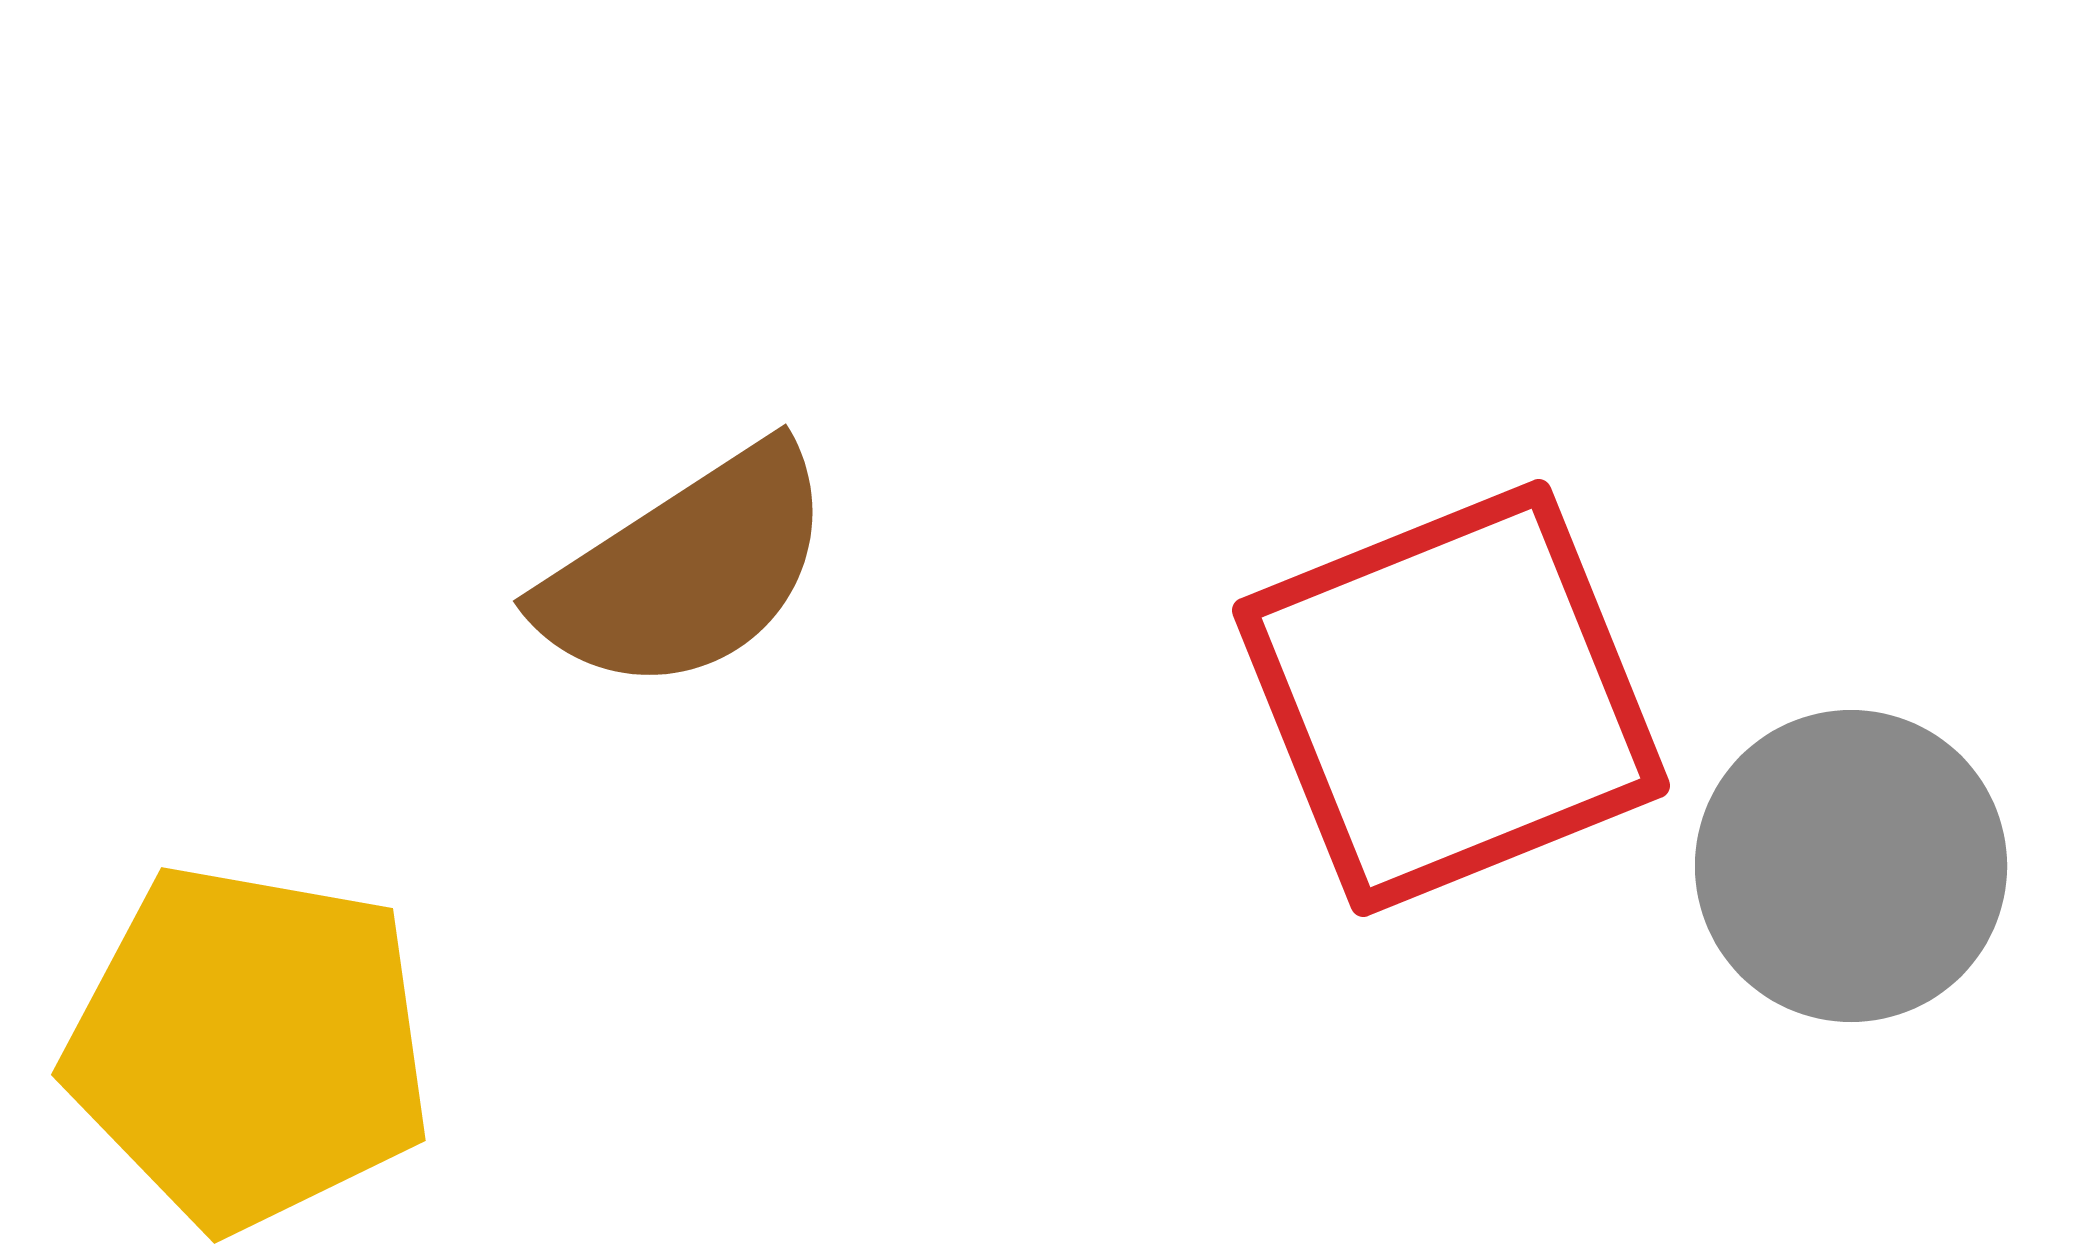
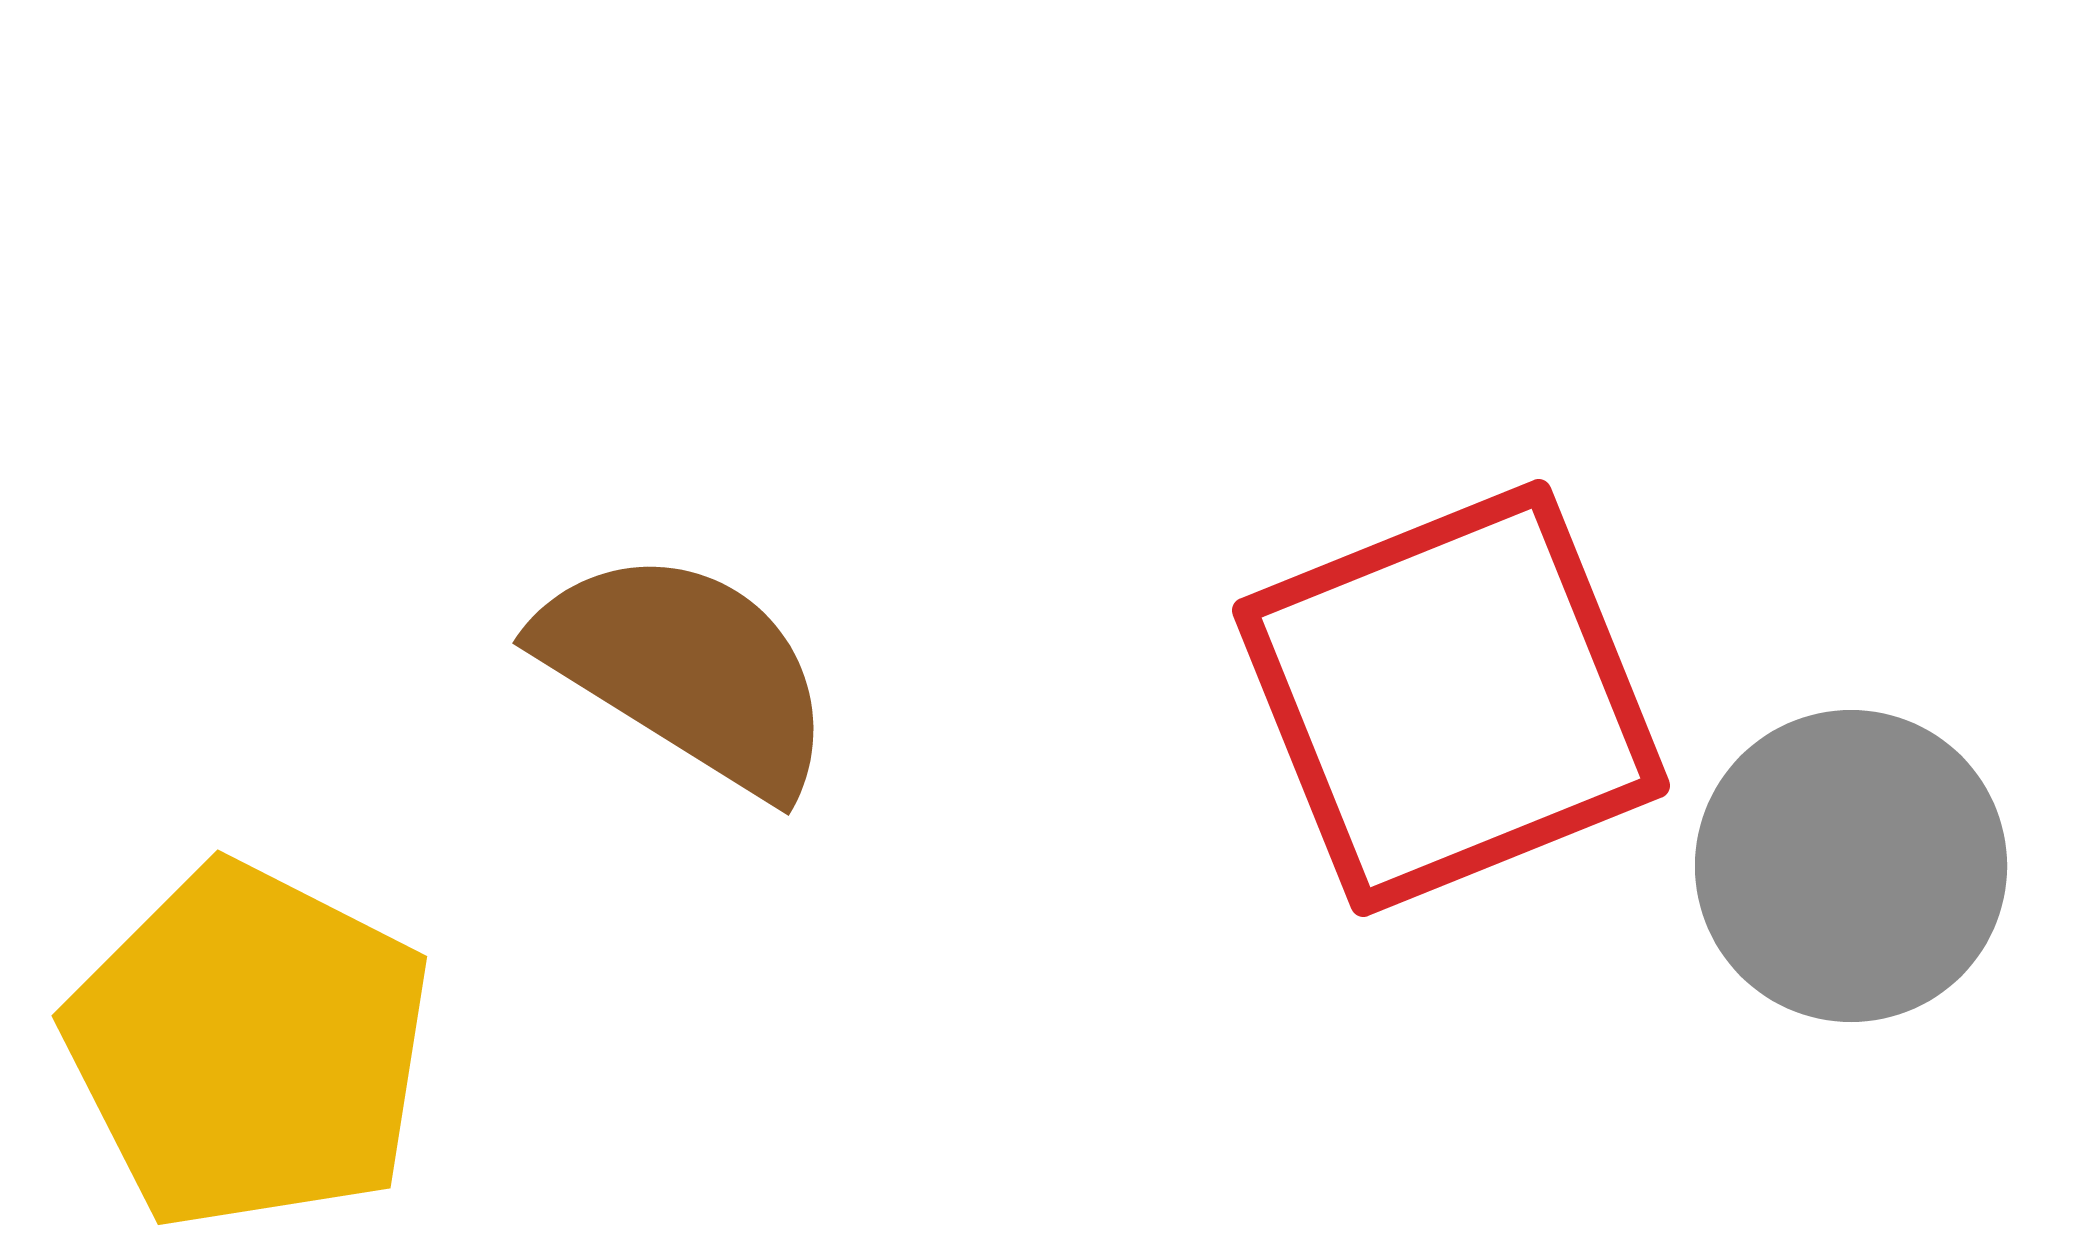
brown semicircle: moved 101 px down; rotated 115 degrees counterclockwise
yellow pentagon: rotated 17 degrees clockwise
